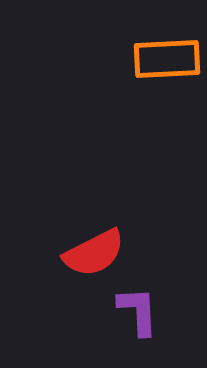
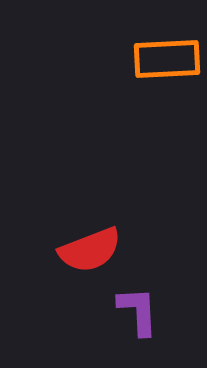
red semicircle: moved 4 px left, 3 px up; rotated 6 degrees clockwise
